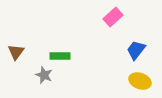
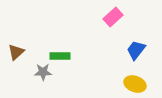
brown triangle: rotated 12 degrees clockwise
gray star: moved 1 px left, 3 px up; rotated 24 degrees counterclockwise
yellow ellipse: moved 5 px left, 3 px down
